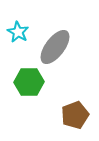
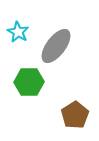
gray ellipse: moved 1 px right, 1 px up
brown pentagon: rotated 12 degrees counterclockwise
